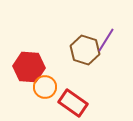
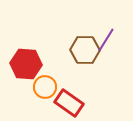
brown hexagon: rotated 16 degrees counterclockwise
red hexagon: moved 3 px left, 3 px up
red rectangle: moved 4 px left
